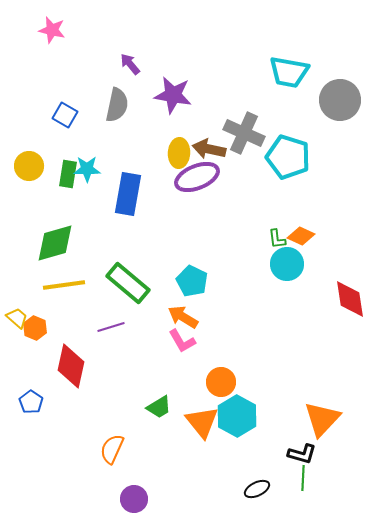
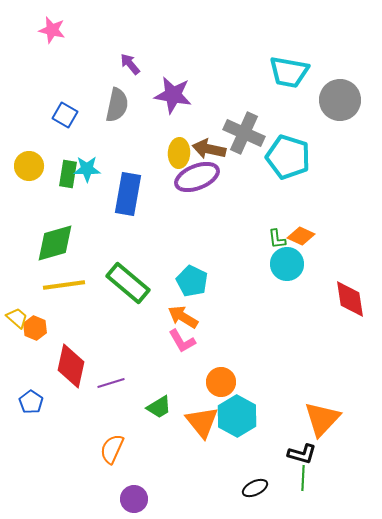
purple line at (111, 327): moved 56 px down
black ellipse at (257, 489): moved 2 px left, 1 px up
